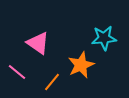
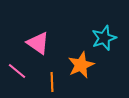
cyan star: rotated 15 degrees counterclockwise
pink line: moved 1 px up
orange line: rotated 42 degrees counterclockwise
